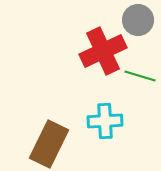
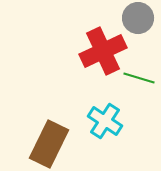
gray circle: moved 2 px up
green line: moved 1 px left, 2 px down
cyan cross: rotated 36 degrees clockwise
